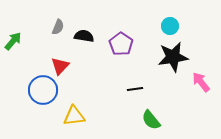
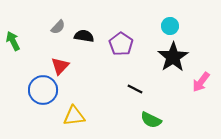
gray semicircle: rotated 21 degrees clockwise
green arrow: rotated 66 degrees counterclockwise
black star: rotated 24 degrees counterclockwise
pink arrow: rotated 105 degrees counterclockwise
black line: rotated 35 degrees clockwise
green semicircle: rotated 25 degrees counterclockwise
